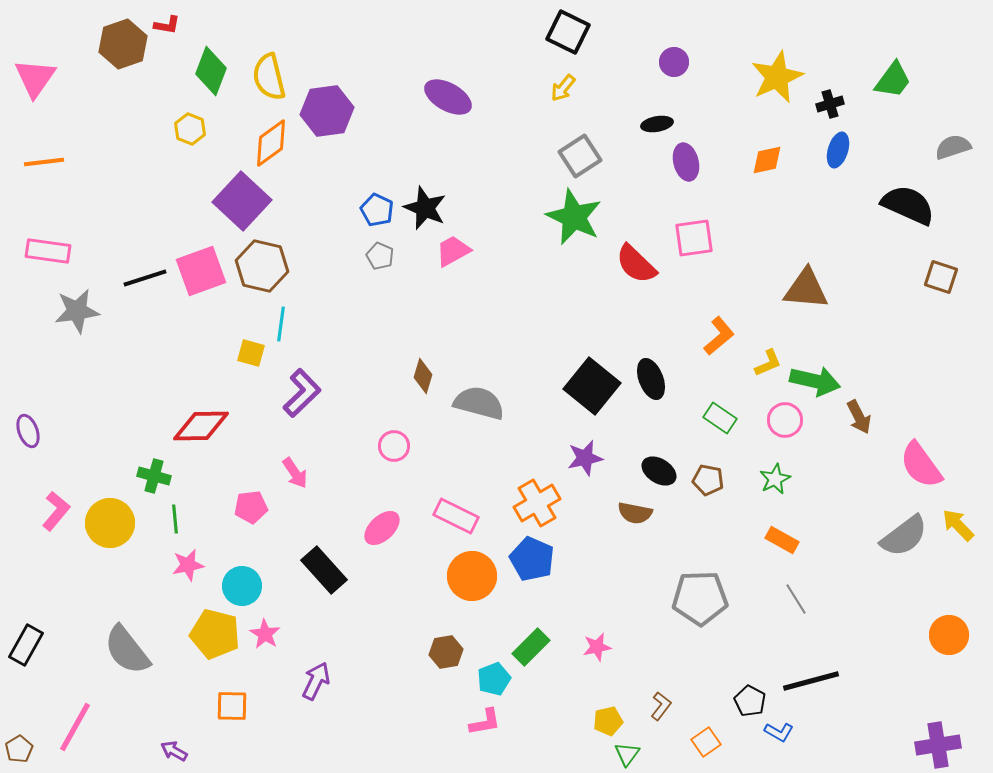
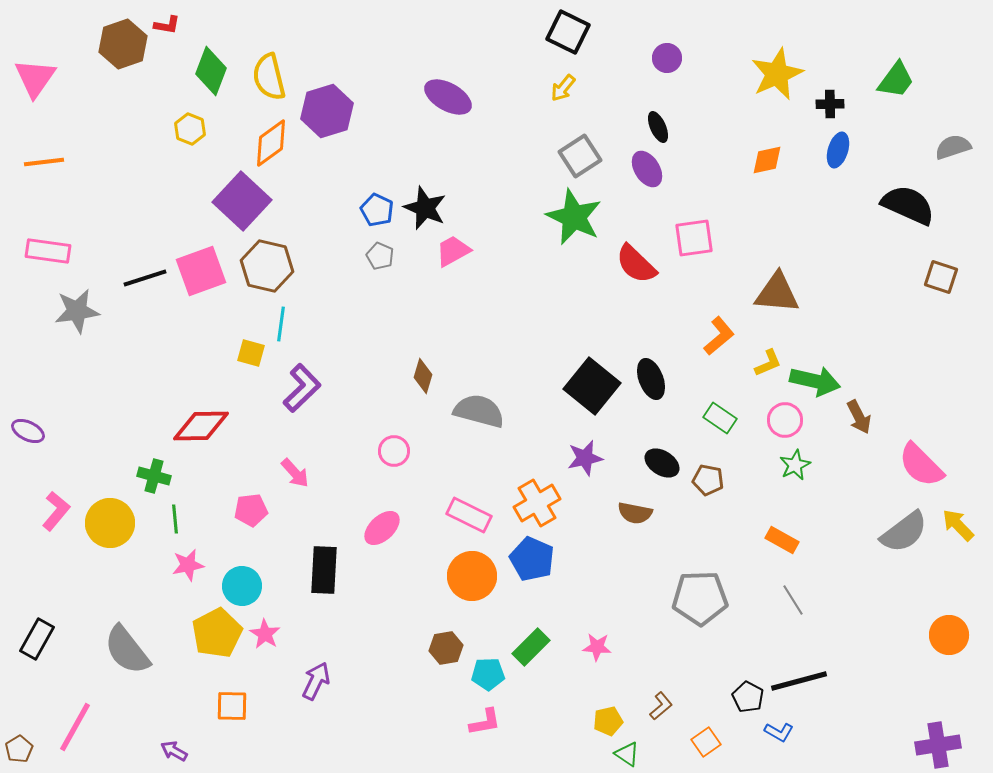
purple circle at (674, 62): moved 7 px left, 4 px up
yellow star at (777, 77): moved 3 px up
green trapezoid at (893, 80): moved 3 px right
black cross at (830, 104): rotated 16 degrees clockwise
purple hexagon at (327, 111): rotated 9 degrees counterclockwise
black ellipse at (657, 124): moved 1 px right, 3 px down; rotated 76 degrees clockwise
purple ellipse at (686, 162): moved 39 px left, 7 px down; rotated 18 degrees counterclockwise
brown hexagon at (262, 266): moved 5 px right
brown triangle at (806, 289): moved 29 px left, 4 px down
purple L-shape at (302, 393): moved 5 px up
gray semicircle at (479, 403): moved 8 px down
purple ellipse at (28, 431): rotated 44 degrees counterclockwise
pink circle at (394, 446): moved 5 px down
pink semicircle at (921, 465): rotated 9 degrees counterclockwise
black ellipse at (659, 471): moved 3 px right, 8 px up
pink arrow at (295, 473): rotated 8 degrees counterclockwise
green star at (775, 479): moved 20 px right, 14 px up
pink pentagon at (251, 507): moved 3 px down
pink rectangle at (456, 516): moved 13 px right, 1 px up
gray semicircle at (904, 536): moved 4 px up
black rectangle at (324, 570): rotated 45 degrees clockwise
gray line at (796, 599): moved 3 px left, 1 px down
yellow pentagon at (215, 634): moved 2 px right, 1 px up; rotated 30 degrees clockwise
black rectangle at (26, 645): moved 11 px right, 6 px up
pink star at (597, 647): rotated 16 degrees clockwise
brown hexagon at (446, 652): moved 4 px up
cyan pentagon at (494, 679): moved 6 px left, 5 px up; rotated 20 degrees clockwise
black line at (811, 681): moved 12 px left
black pentagon at (750, 701): moved 2 px left, 4 px up
brown L-shape at (661, 706): rotated 12 degrees clockwise
green triangle at (627, 754): rotated 32 degrees counterclockwise
